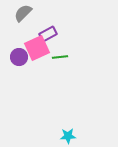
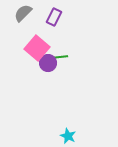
purple rectangle: moved 6 px right, 17 px up; rotated 36 degrees counterclockwise
pink square: rotated 25 degrees counterclockwise
purple circle: moved 29 px right, 6 px down
cyan star: rotated 28 degrees clockwise
